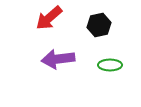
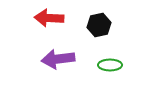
red arrow: rotated 44 degrees clockwise
